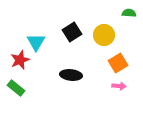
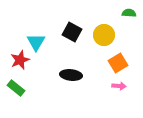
black square: rotated 30 degrees counterclockwise
